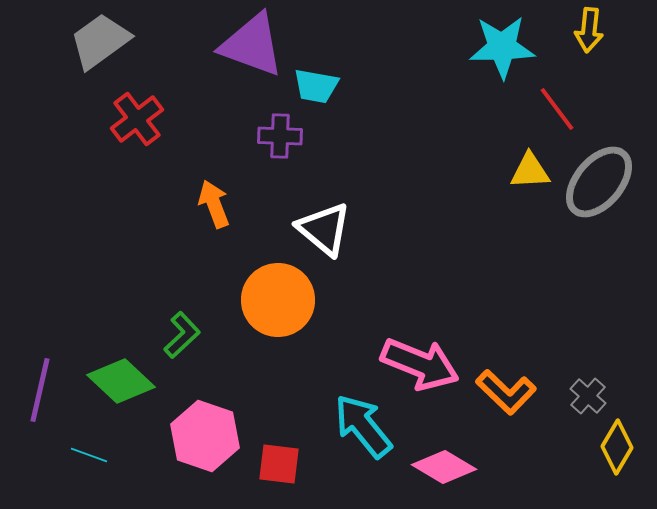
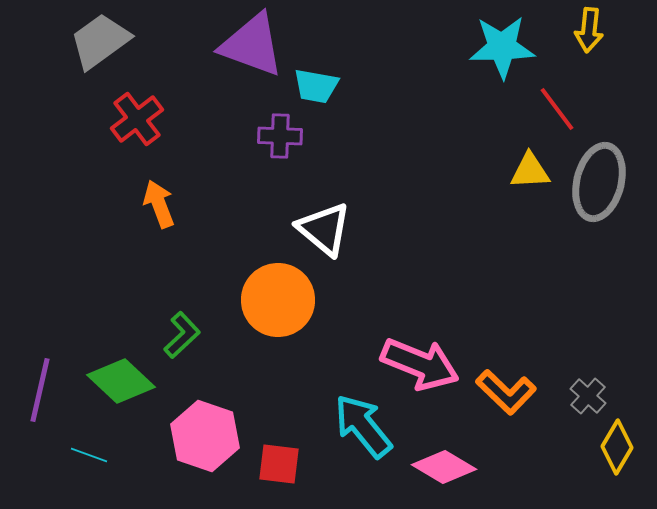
gray ellipse: rotated 26 degrees counterclockwise
orange arrow: moved 55 px left
